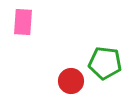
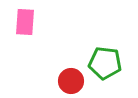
pink rectangle: moved 2 px right
